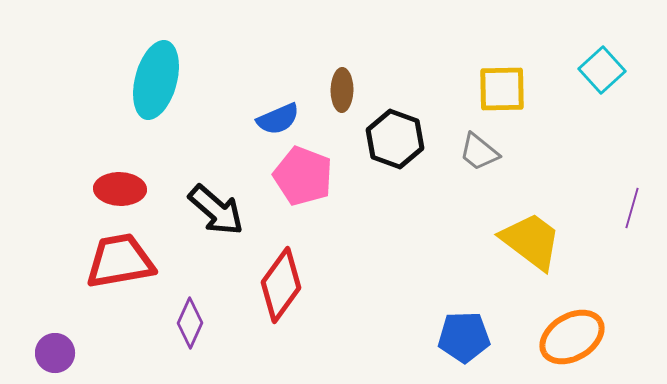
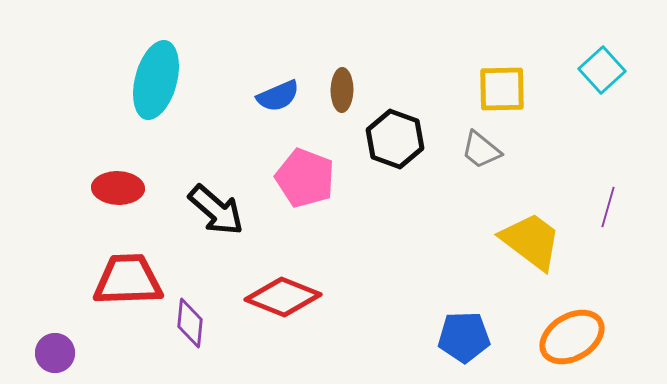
blue semicircle: moved 23 px up
gray trapezoid: moved 2 px right, 2 px up
pink pentagon: moved 2 px right, 2 px down
red ellipse: moved 2 px left, 1 px up
purple line: moved 24 px left, 1 px up
red trapezoid: moved 8 px right, 19 px down; rotated 8 degrees clockwise
red diamond: moved 2 px right, 12 px down; rotated 76 degrees clockwise
purple diamond: rotated 18 degrees counterclockwise
